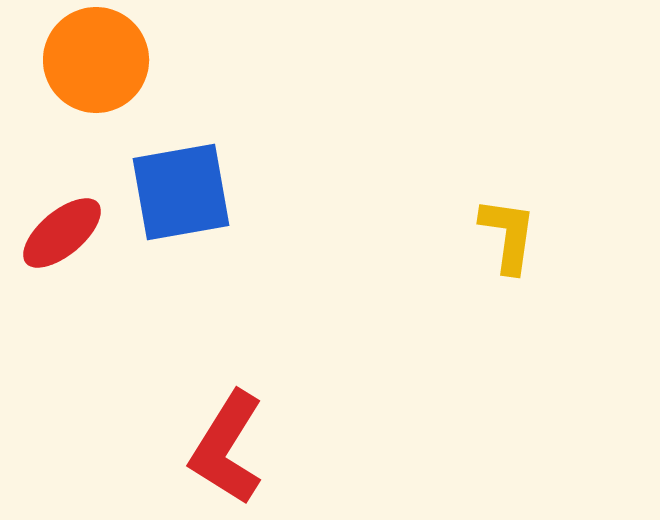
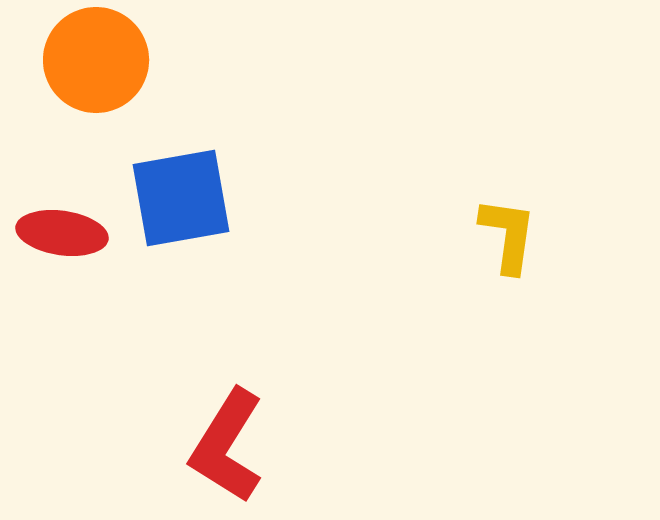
blue square: moved 6 px down
red ellipse: rotated 48 degrees clockwise
red L-shape: moved 2 px up
